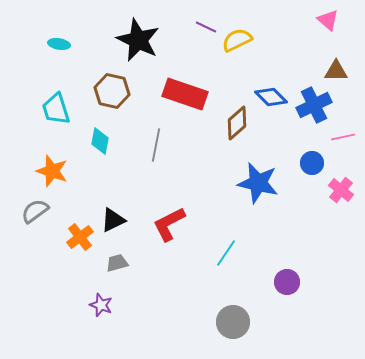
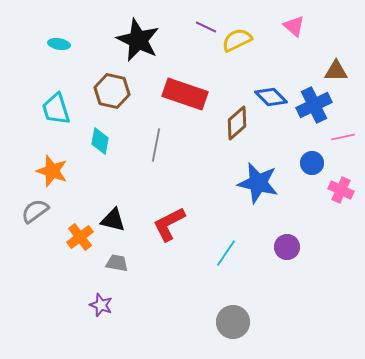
pink triangle: moved 34 px left, 6 px down
pink cross: rotated 15 degrees counterclockwise
black triangle: rotated 40 degrees clockwise
gray trapezoid: rotated 25 degrees clockwise
purple circle: moved 35 px up
